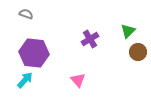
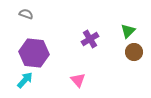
brown circle: moved 4 px left
